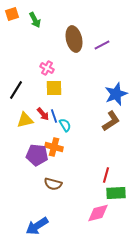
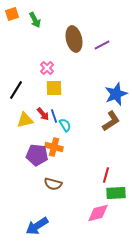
pink cross: rotated 16 degrees clockwise
